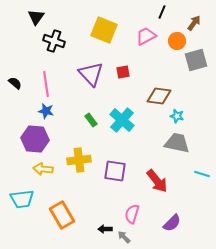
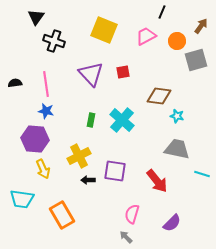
brown arrow: moved 7 px right, 3 px down
black semicircle: rotated 48 degrees counterclockwise
green rectangle: rotated 48 degrees clockwise
gray trapezoid: moved 6 px down
yellow cross: moved 4 px up; rotated 20 degrees counterclockwise
yellow arrow: rotated 120 degrees counterclockwise
cyan trapezoid: rotated 15 degrees clockwise
black arrow: moved 17 px left, 49 px up
gray arrow: moved 2 px right
